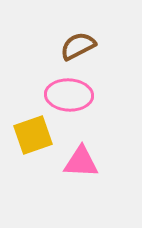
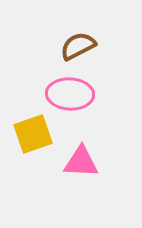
pink ellipse: moved 1 px right, 1 px up
yellow square: moved 1 px up
